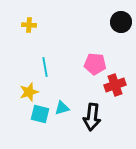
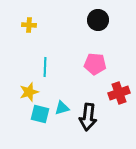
black circle: moved 23 px left, 2 px up
cyan line: rotated 12 degrees clockwise
red cross: moved 4 px right, 8 px down
black arrow: moved 4 px left
